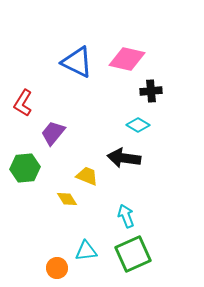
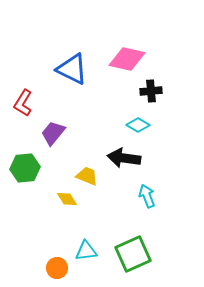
blue triangle: moved 5 px left, 7 px down
cyan arrow: moved 21 px right, 20 px up
